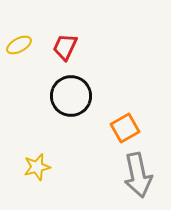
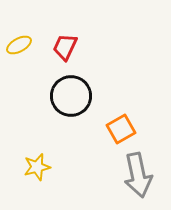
orange square: moved 4 px left, 1 px down
